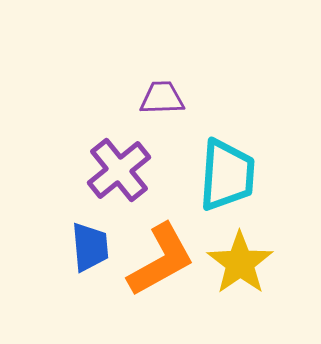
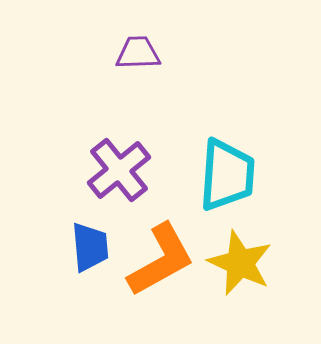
purple trapezoid: moved 24 px left, 45 px up
yellow star: rotated 12 degrees counterclockwise
